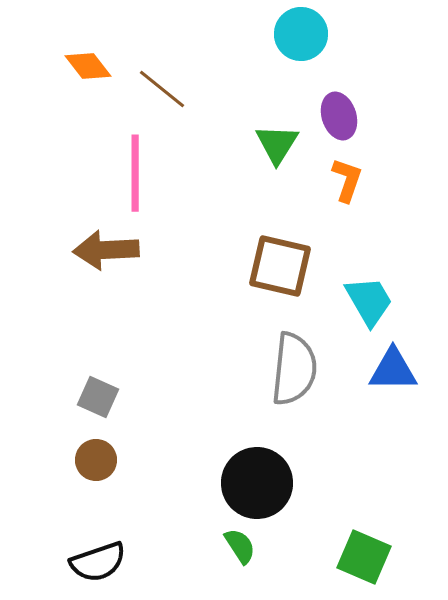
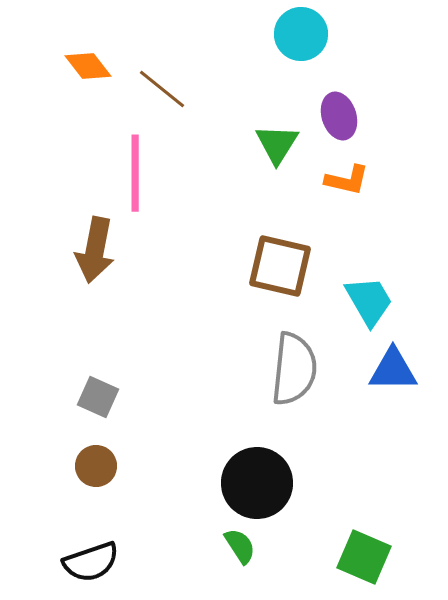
orange L-shape: rotated 84 degrees clockwise
brown arrow: moved 11 px left; rotated 76 degrees counterclockwise
brown circle: moved 6 px down
black semicircle: moved 7 px left
